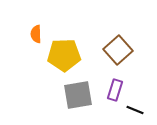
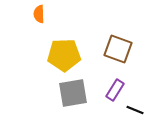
orange semicircle: moved 3 px right, 20 px up
brown square: moved 1 px up; rotated 28 degrees counterclockwise
purple rectangle: rotated 15 degrees clockwise
gray square: moved 5 px left, 2 px up
